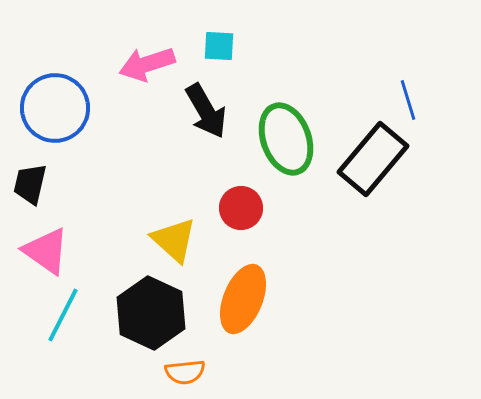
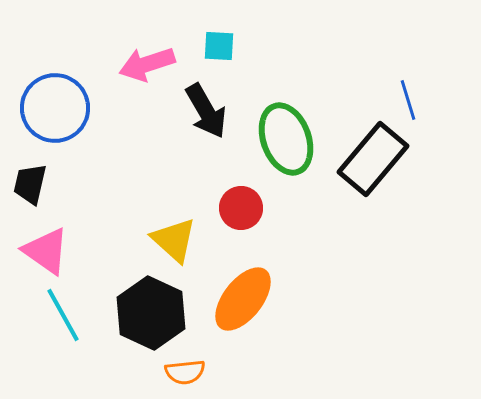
orange ellipse: rotated 16 degrees clockwise
cyan line: rotated 56 degrees counterclockwise
